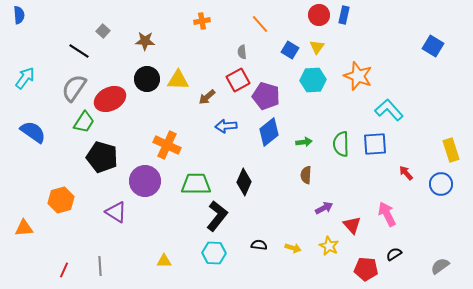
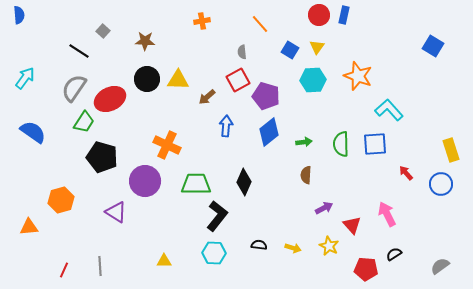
blue arrow at (226, 126): rotated 100 degrees clockwise
orange triangle at (24, 228): moved 5 px right, 1 px up
